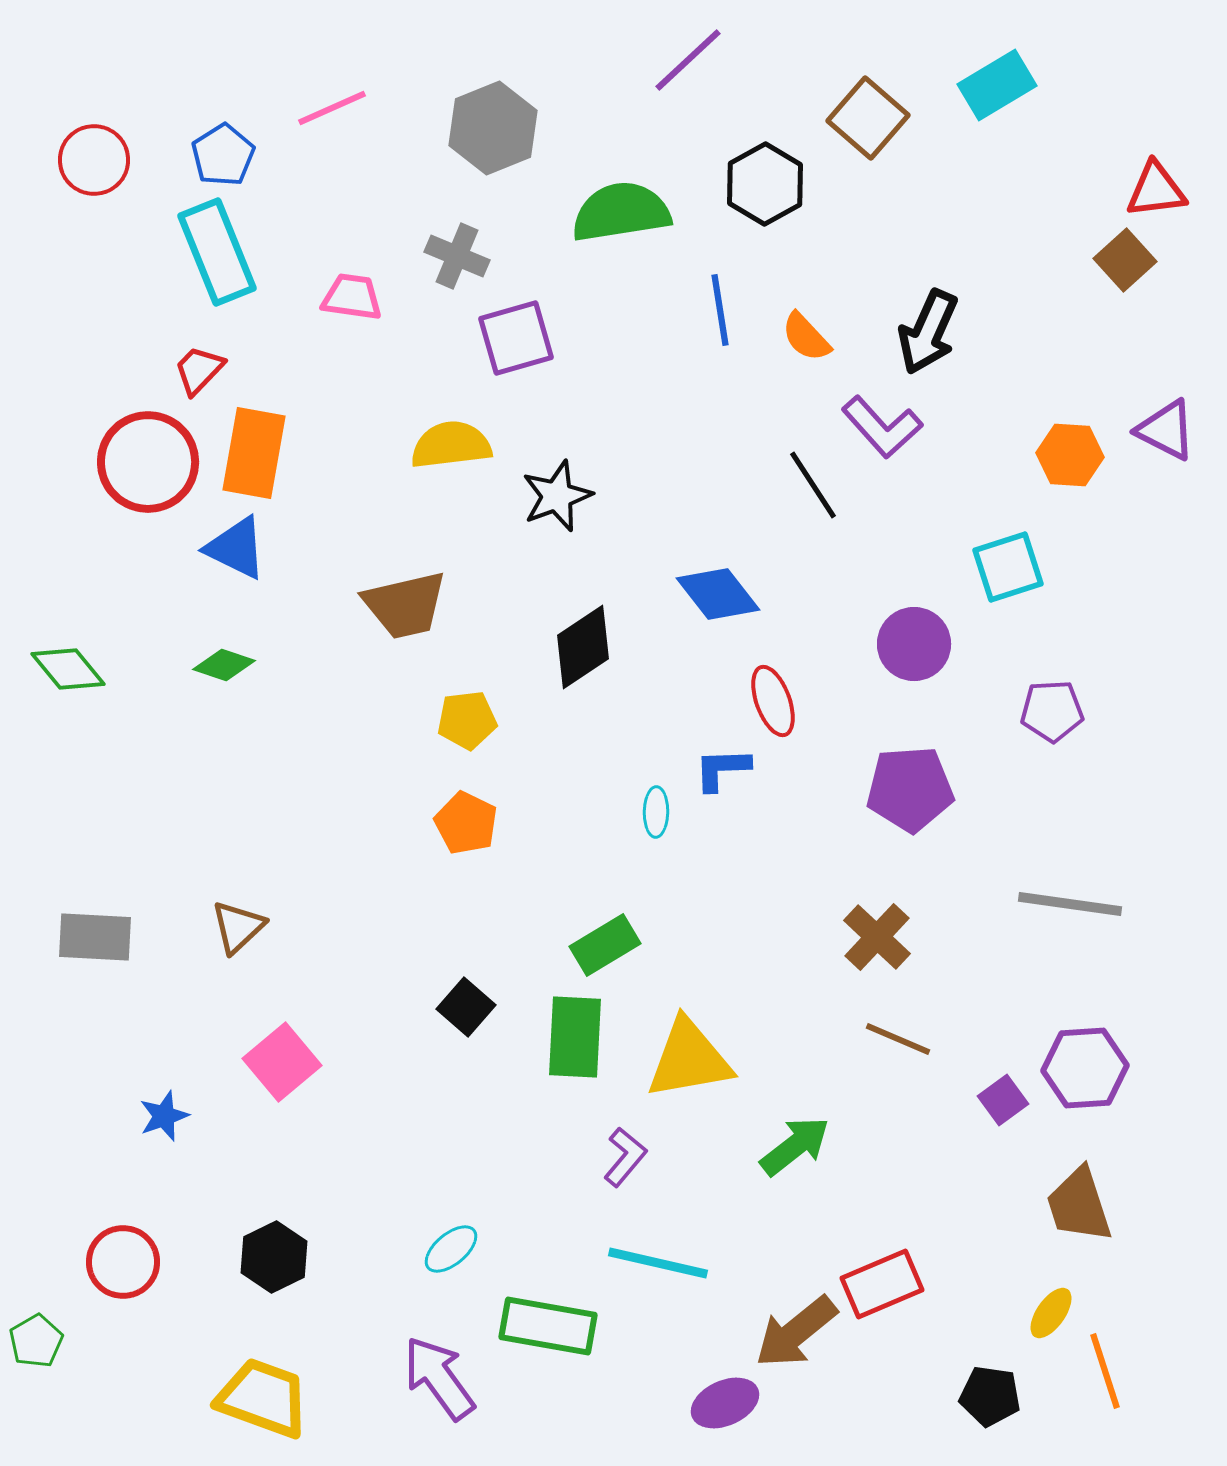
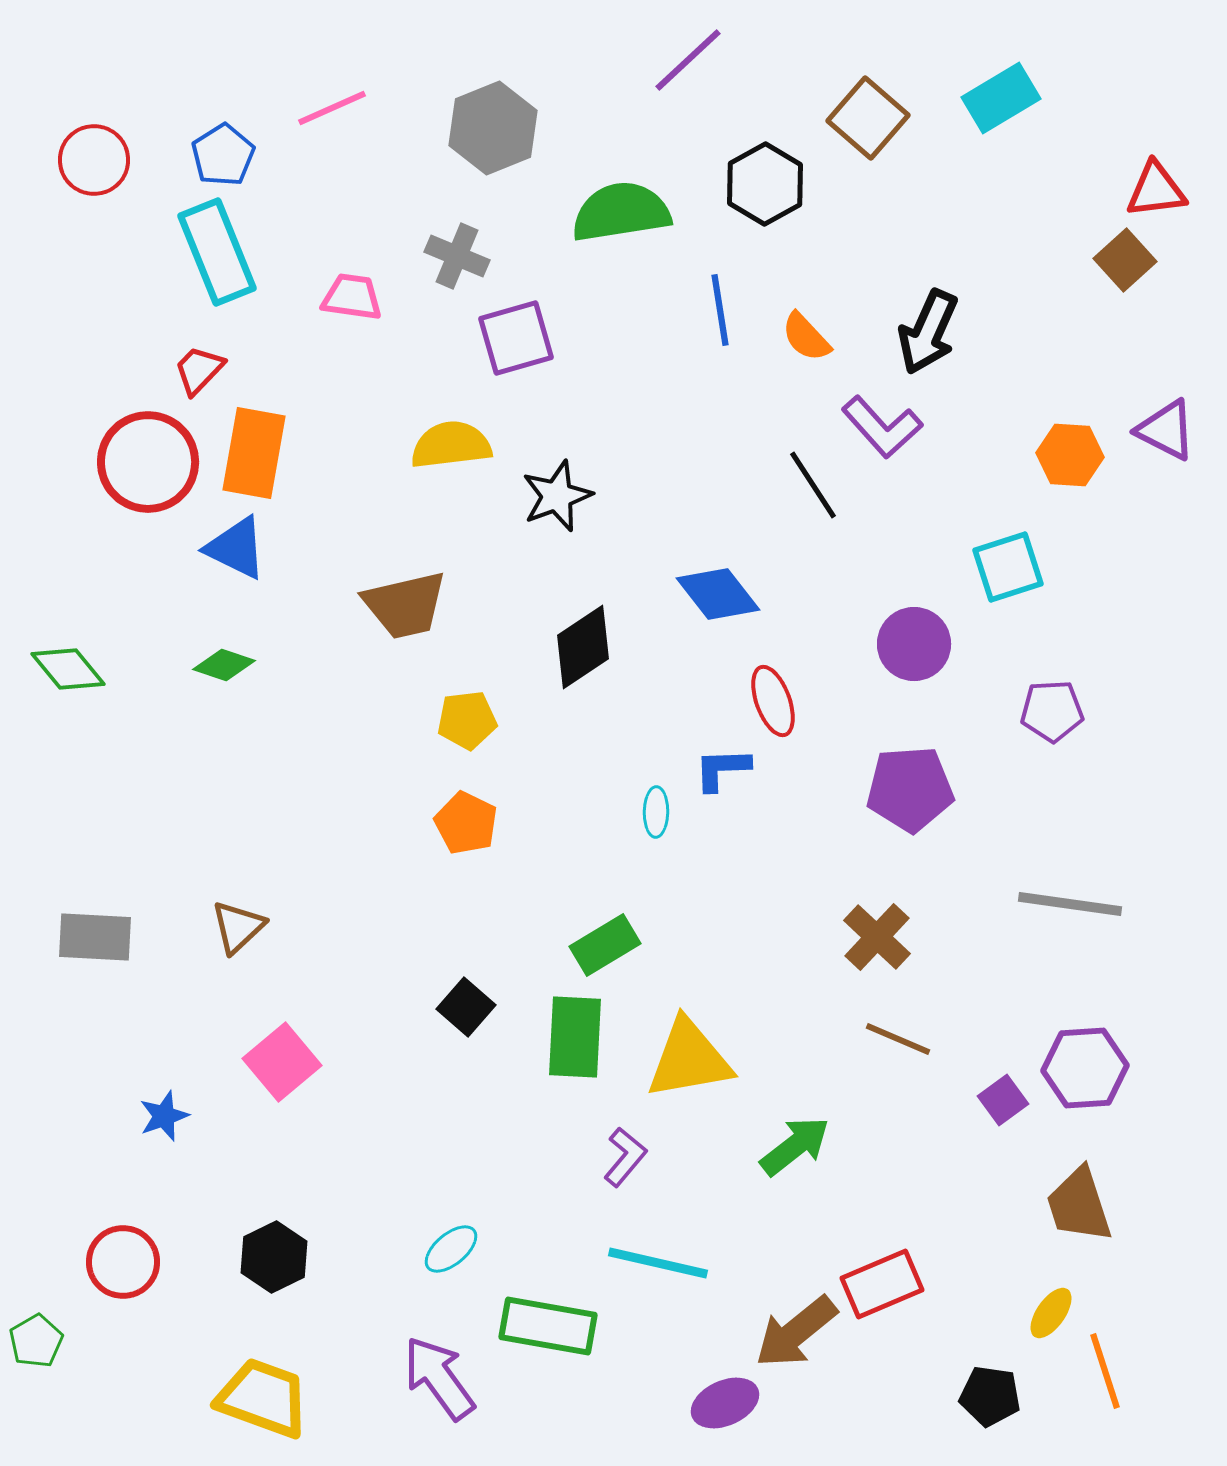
cyan rectangle at (997, 85): moved 4 px right, 13 px down
